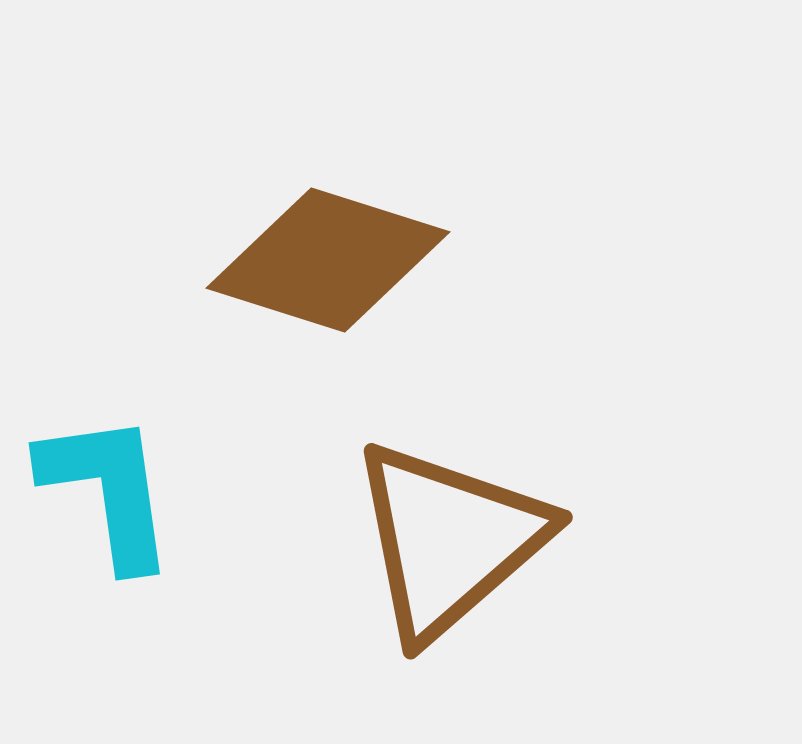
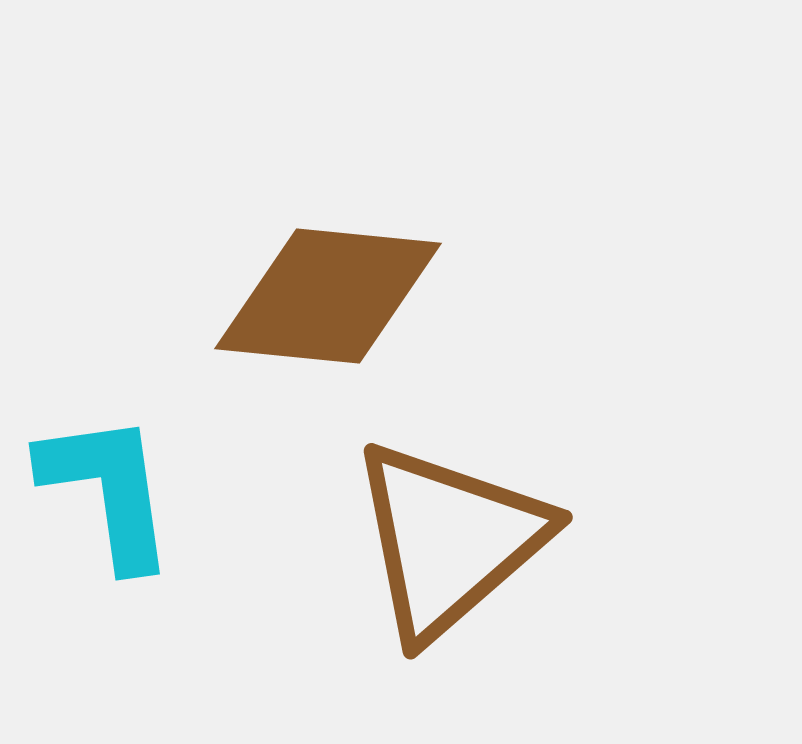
brown diamond: moved 36 px down; rotated 12 degrees counterclockwise
